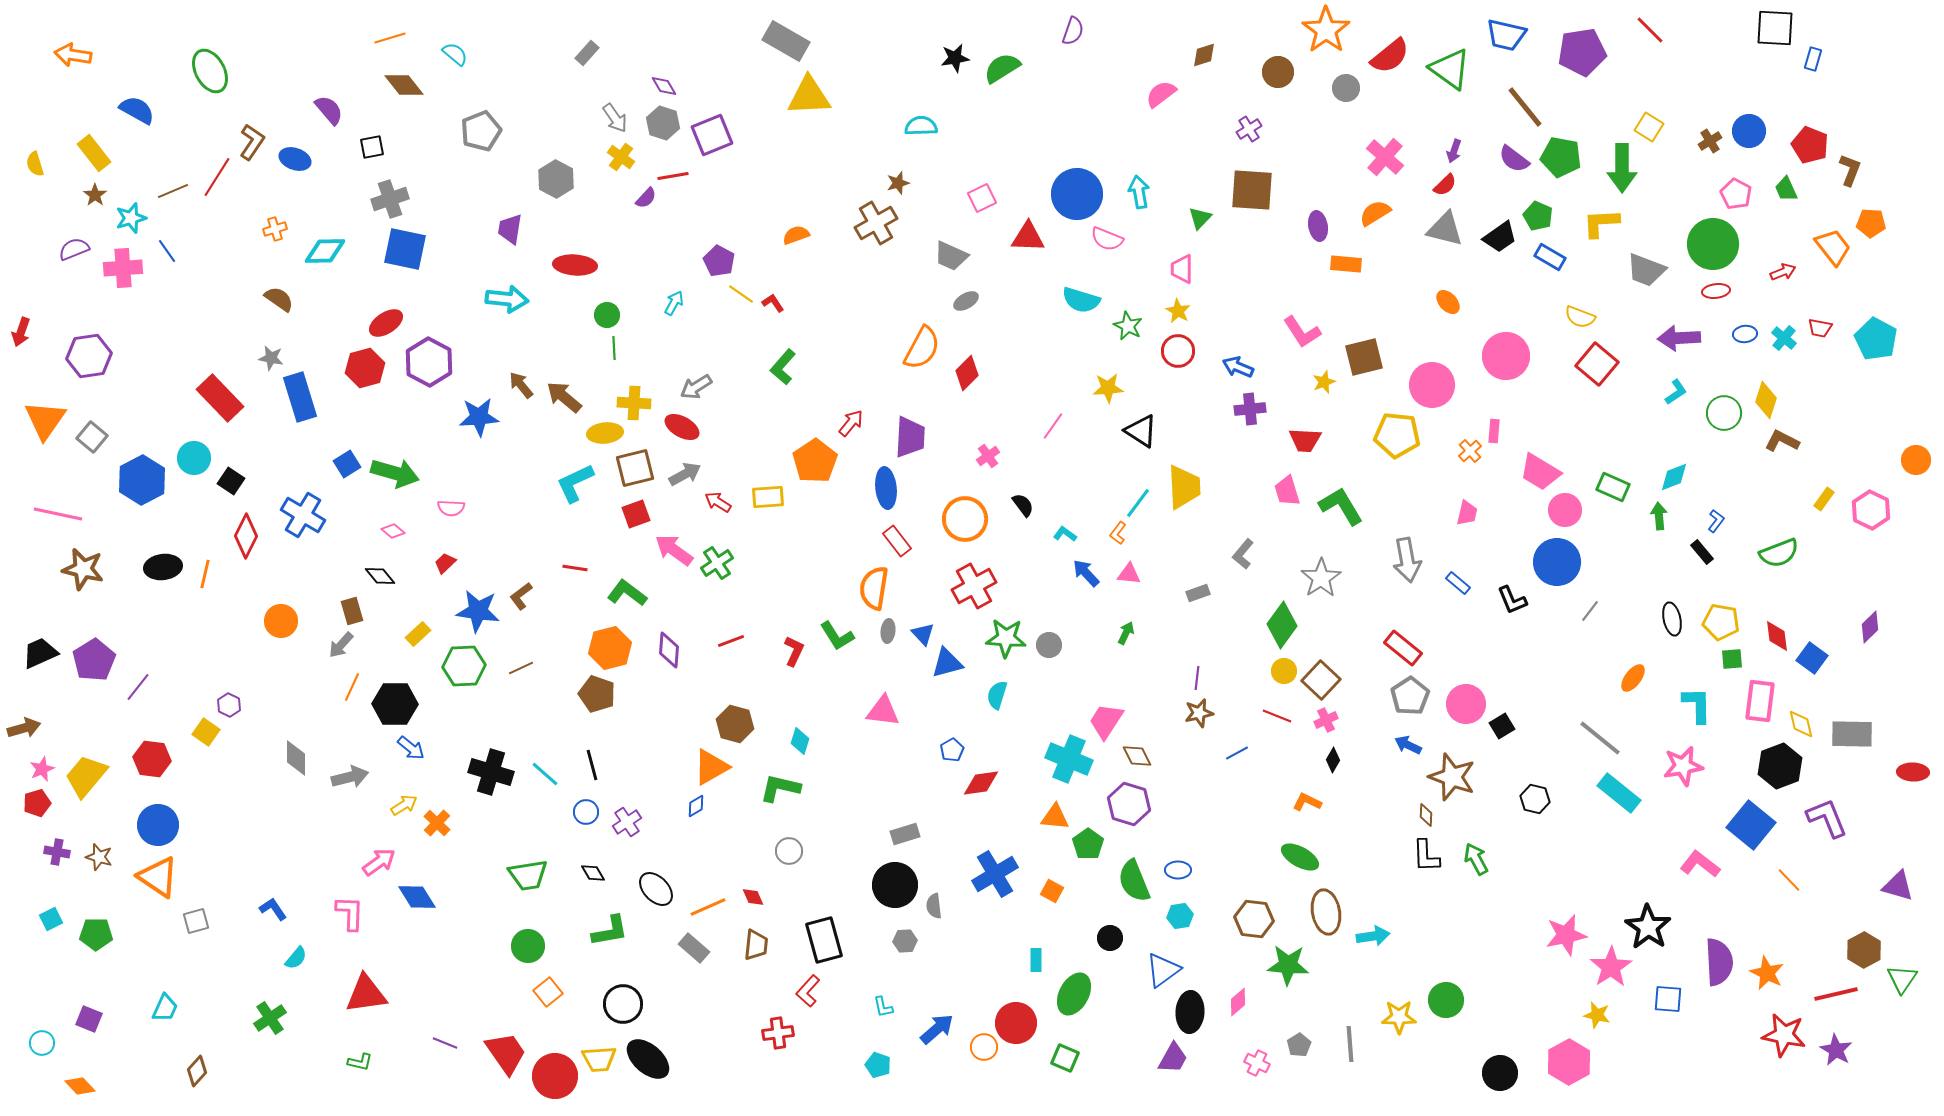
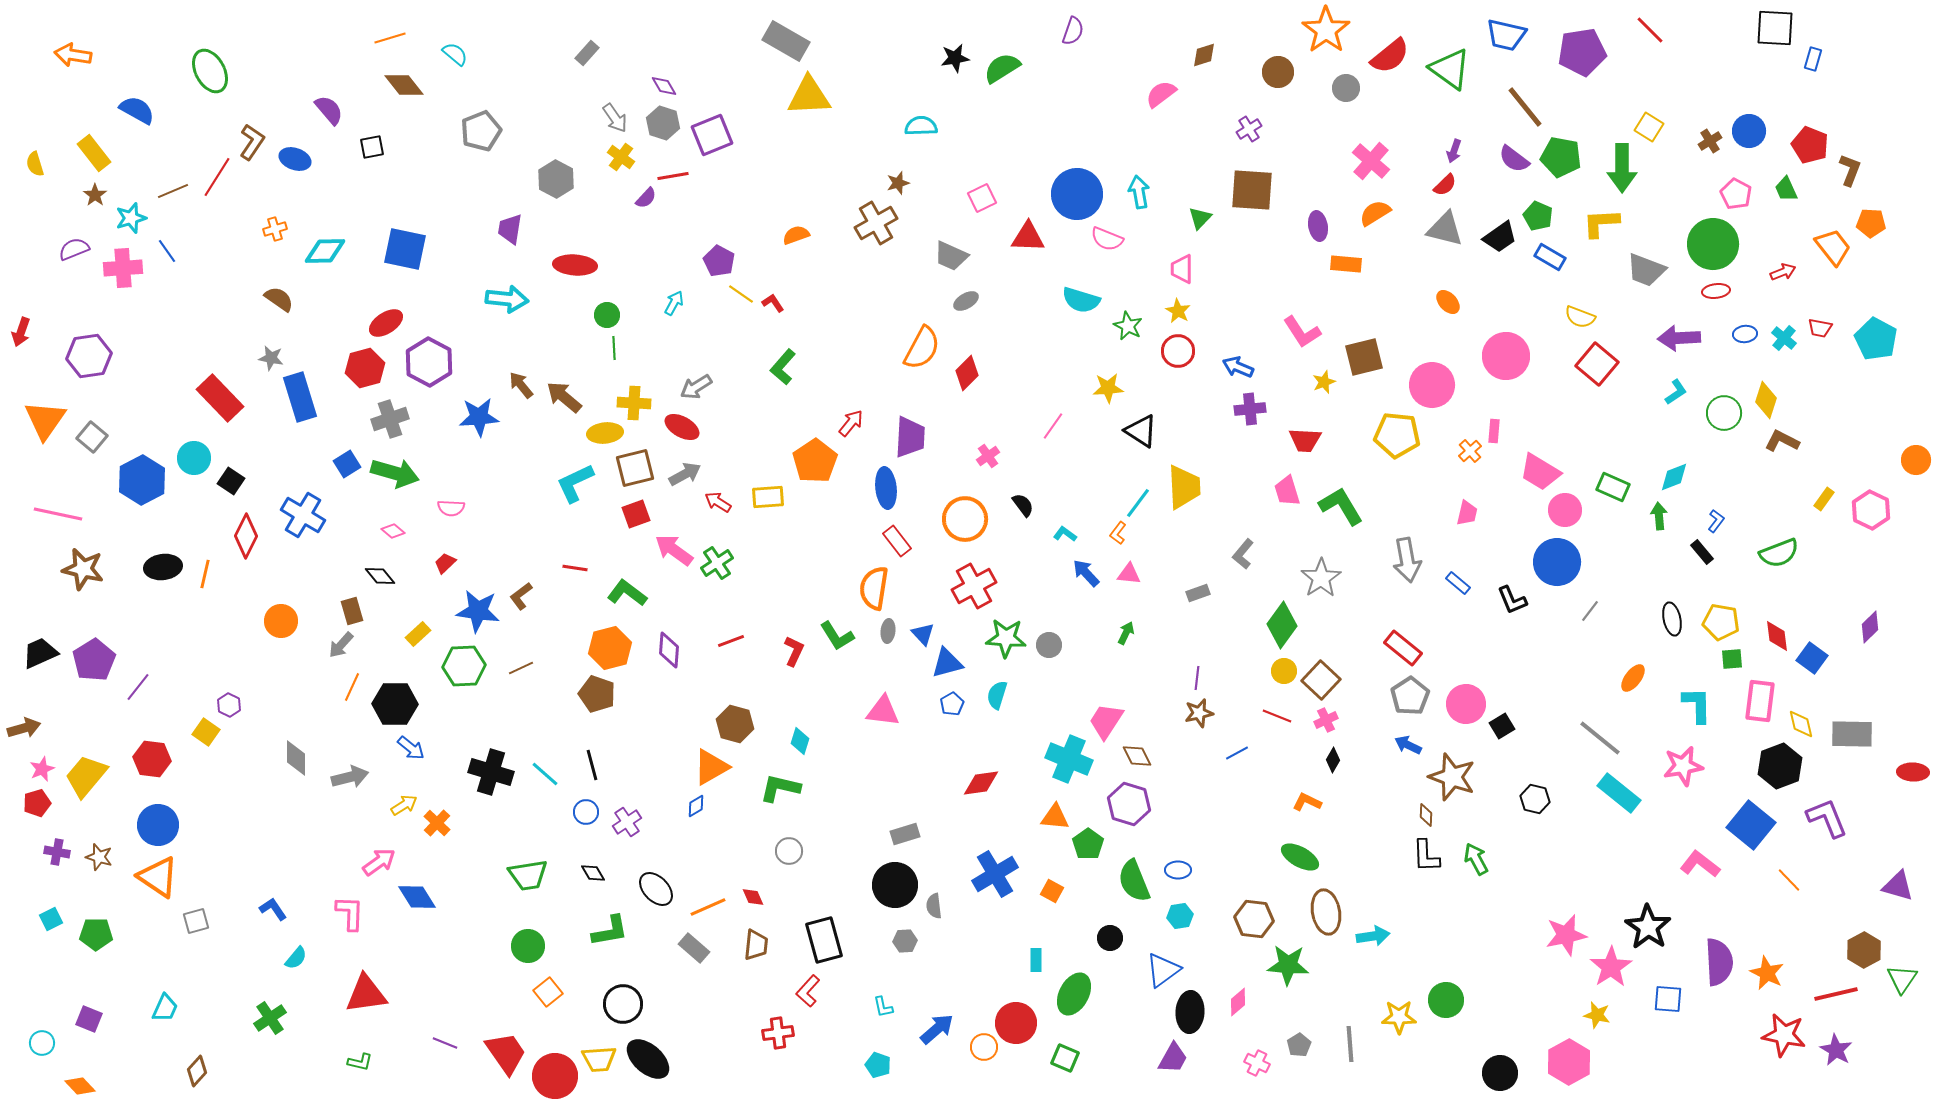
pink cross at (1385, 157): moved 14 px left, 4 px down
gray cross at (390, 199): moved 220 px down
blue pentagon at (952, 750): moved 46 px up
